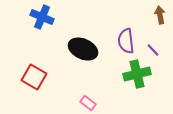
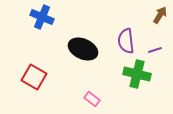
brown arrow: rotated 42 degrees clockwise
purple line: moved 2 px right; rotated 64 degrees counterclockwise
green cross: rotated 28 degrees clockwise
pink rectangle: moved 4 px right, 4 px up
